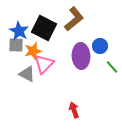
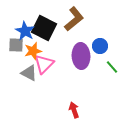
blue star: moved 6 px right
gray triangle: moved 2 px right, 1 px up
